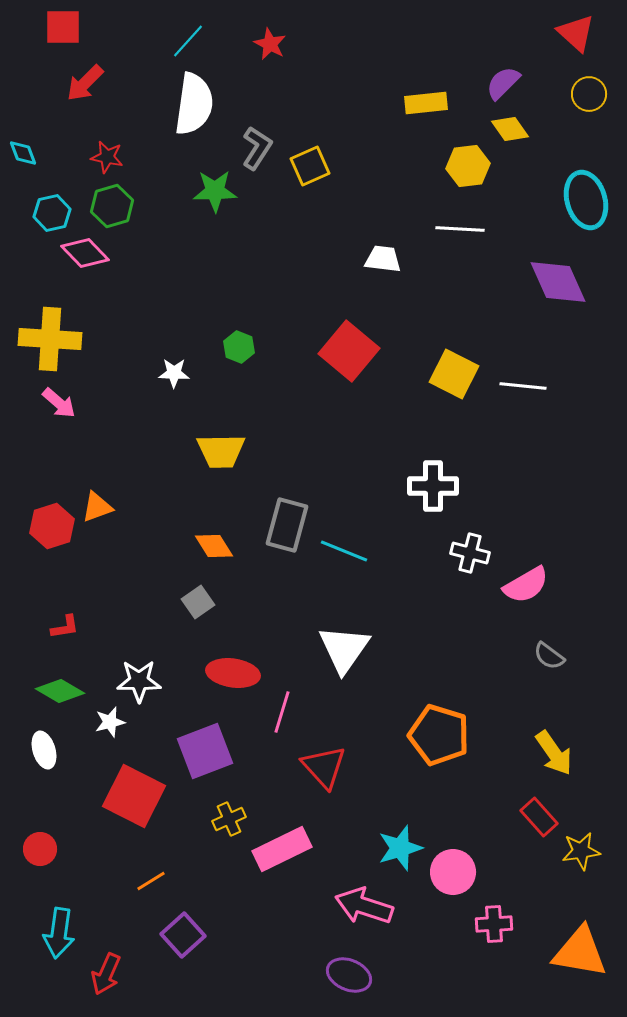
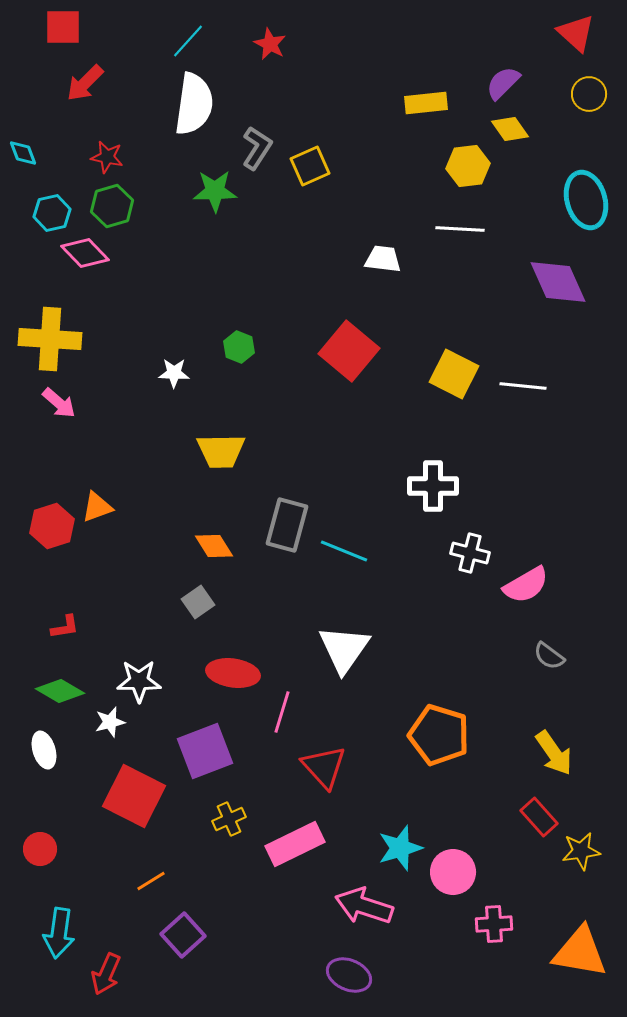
pink rectangle at (282, 849): moved 13 px right, 5 px up
